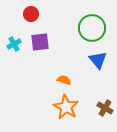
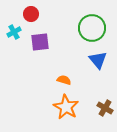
cyan cross: moved 12 px up
